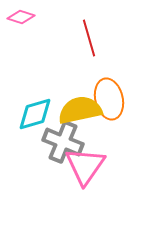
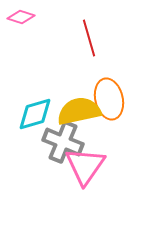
yellow semicircle: moved 1 px left, 1 px down
